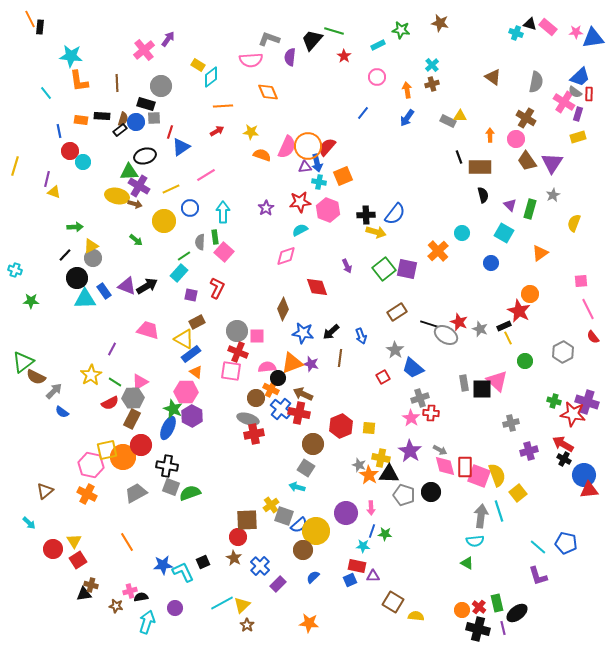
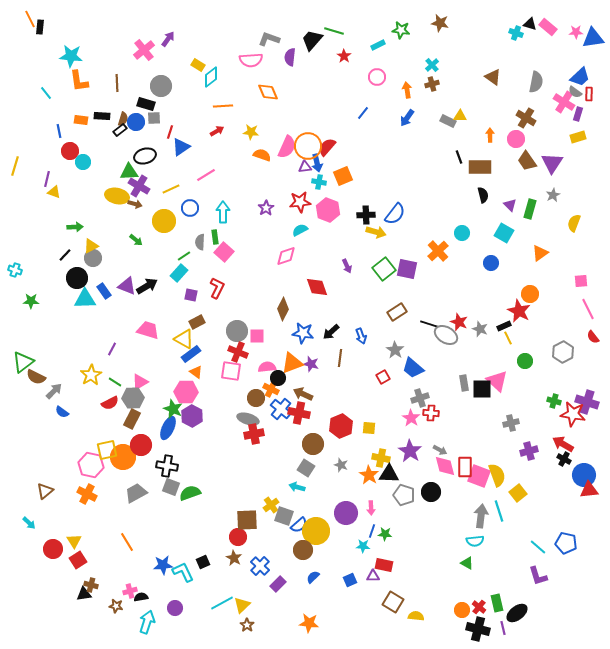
gray star at (359, 465): moved 18 px left
red rectangle at (357, 566): moved 27 px right, 1 px up
